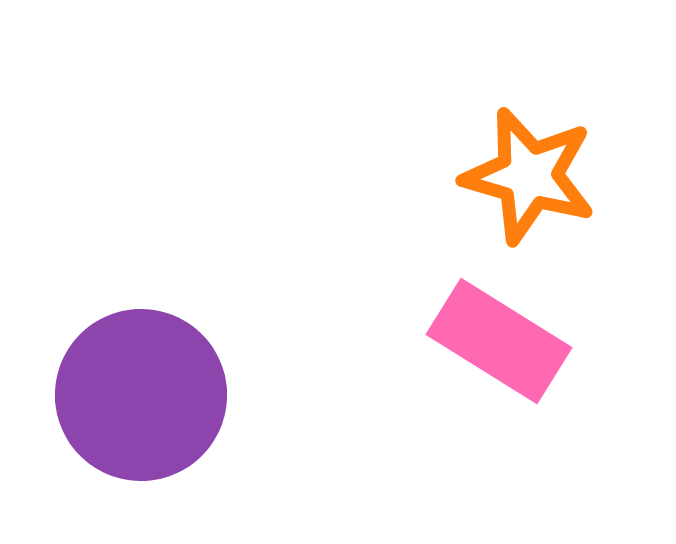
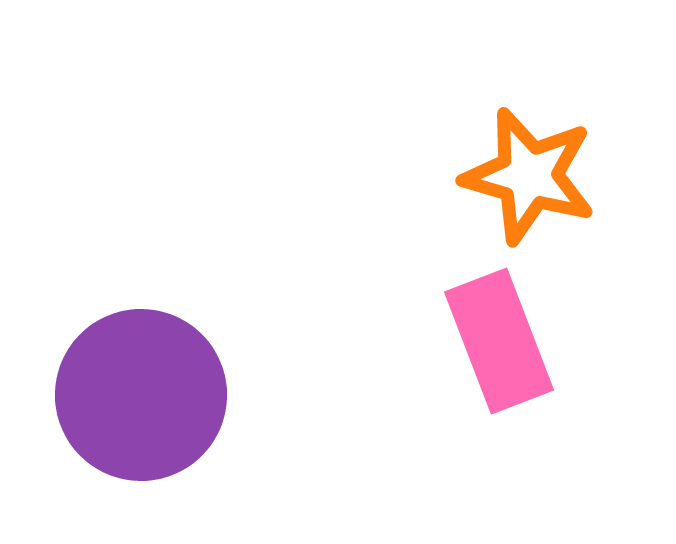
pink rectangle: rotated 37 degrees clockwise
